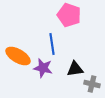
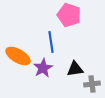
blue line: moved 1 px left, 2 px up
purple star: rotated 30 degrees clockwise
gray cross: rotated 21 degrees counterclockwise
